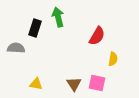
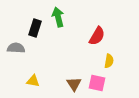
yellow semicircle: moved 4 px left, 2 px down
yellow triangle: moved 3 px left, 3 px up
